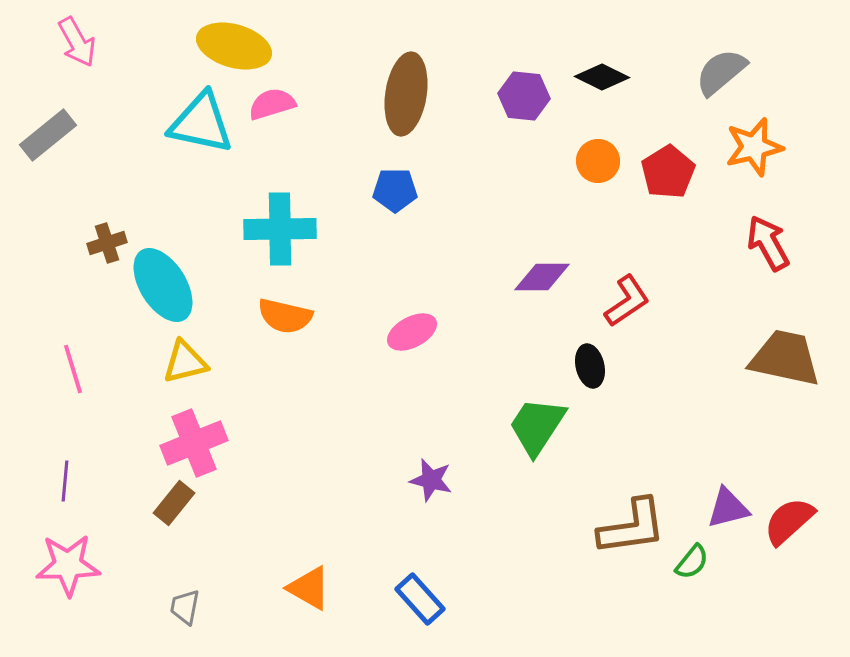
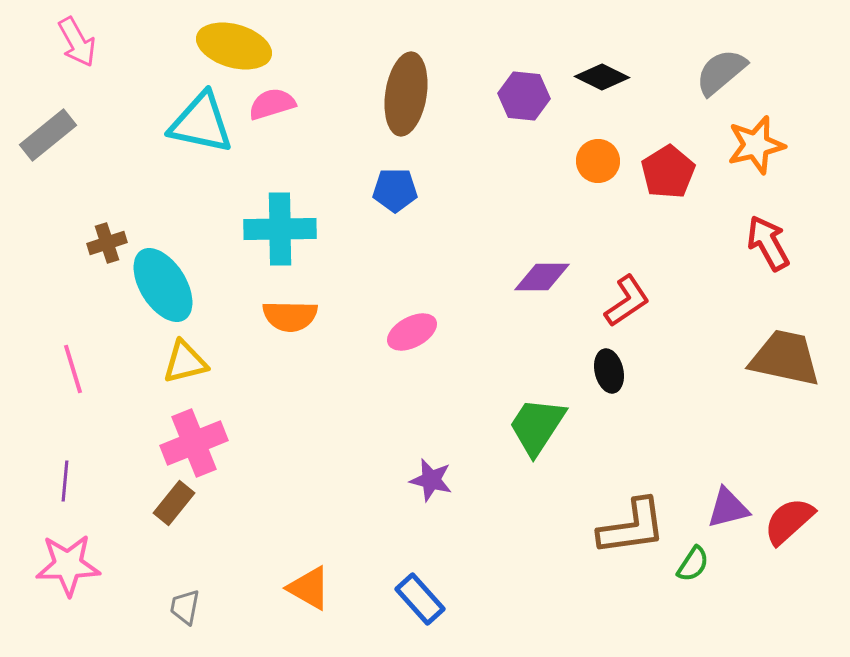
orange star: moved 2 px right, 2 px up
orange semicircle: moved 5 px right; rotated 12 degrees counterclockwise
black ellipse: moved 19 px right, 5 px down
green semicircle: moved 1 px right, 2 px down; rotated 6 degrees counterclockwise
